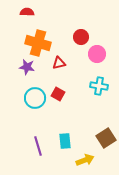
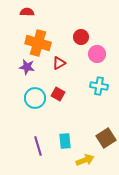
red triangle: rotated 16 degrees counterclockwise
